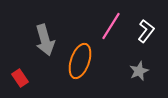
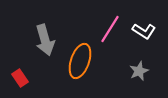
pink line: moved 1 px left, 3 px down
white L-shape: moved 2 px left; rotated 85 degrees clockwise
